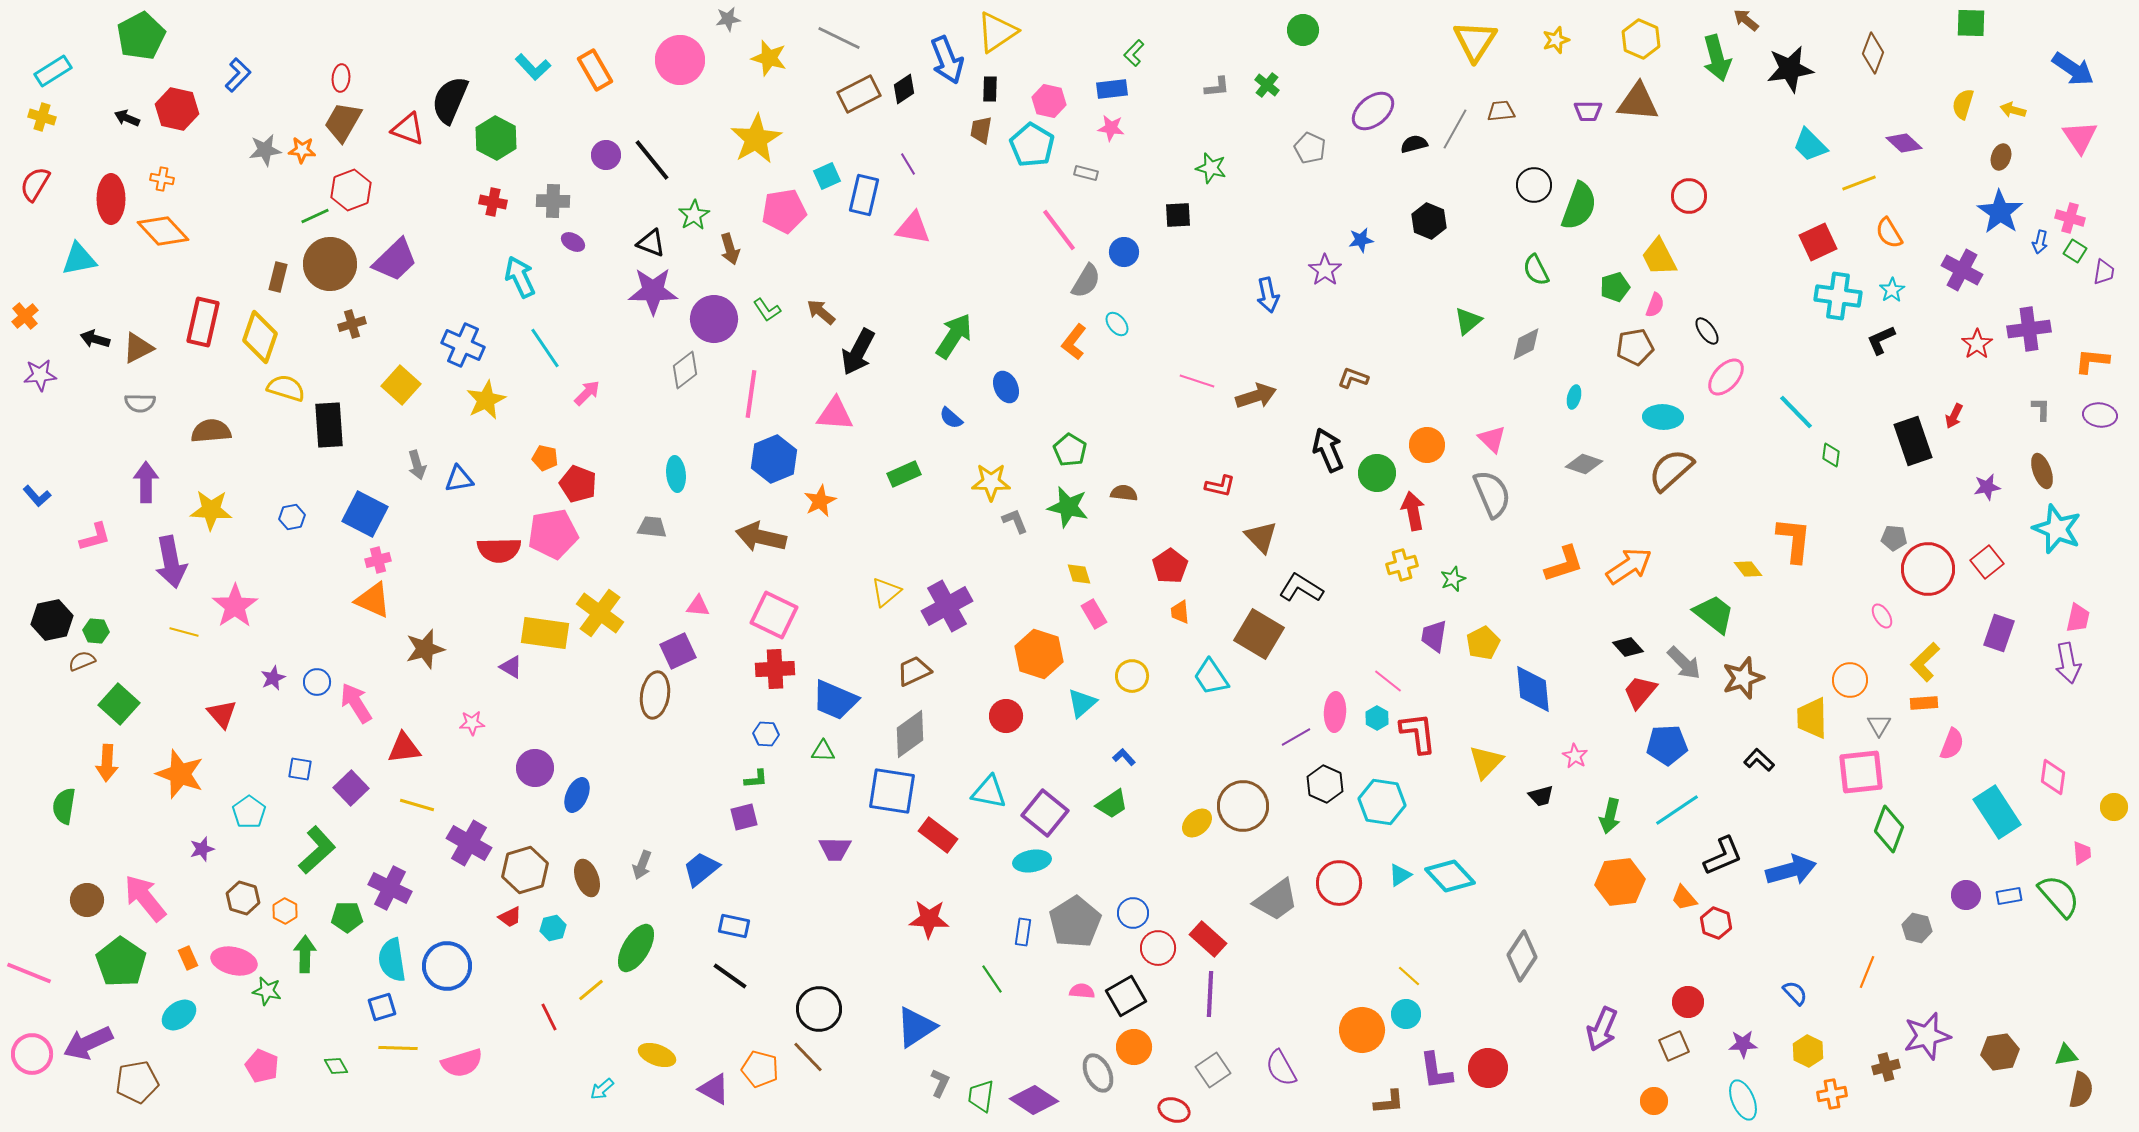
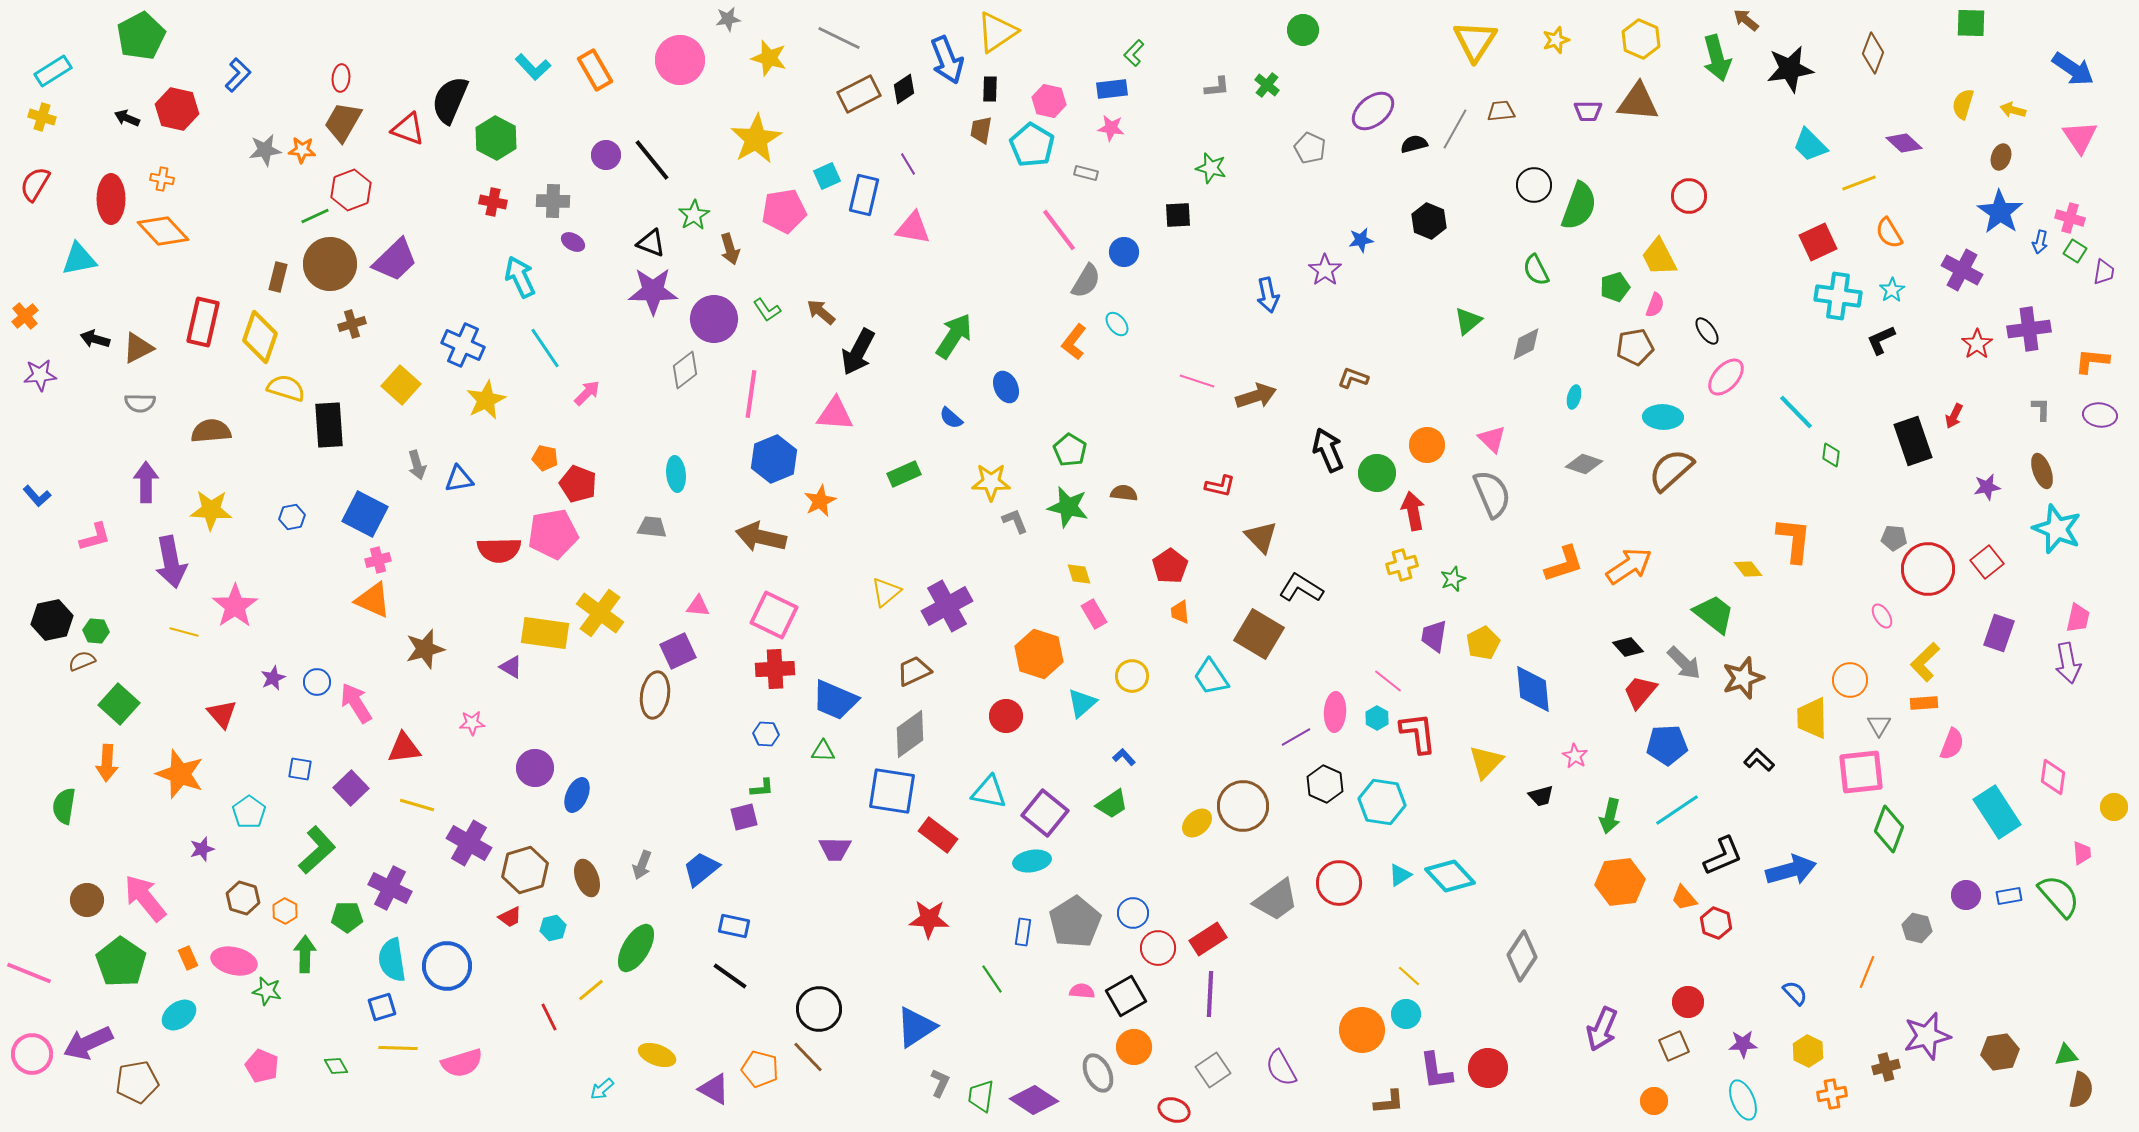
green L-shape at (756, 779): moved 6 px right, 9 px down
red rectangle at (1208, 939): rotated 75 degrees counterclockwise
